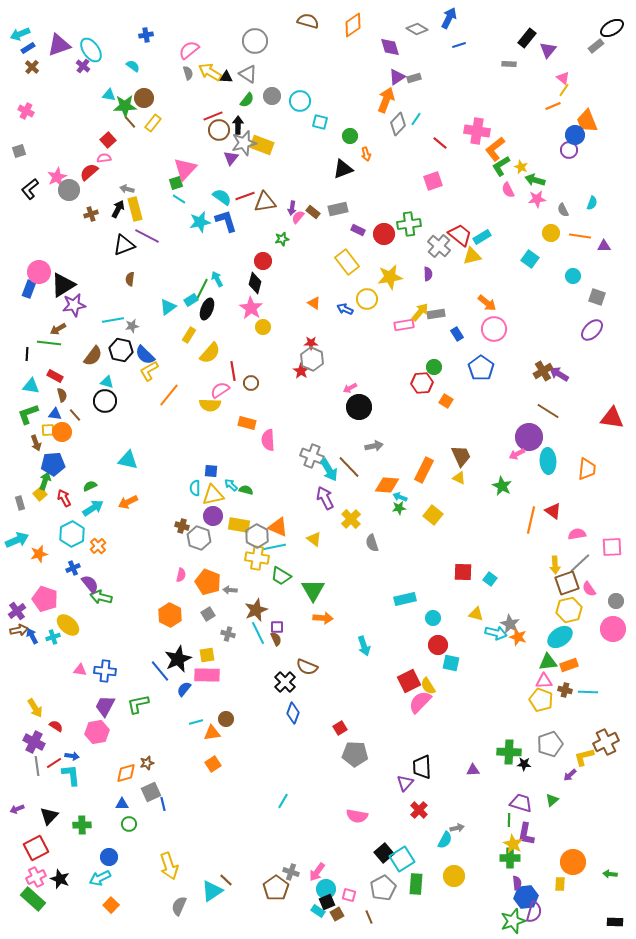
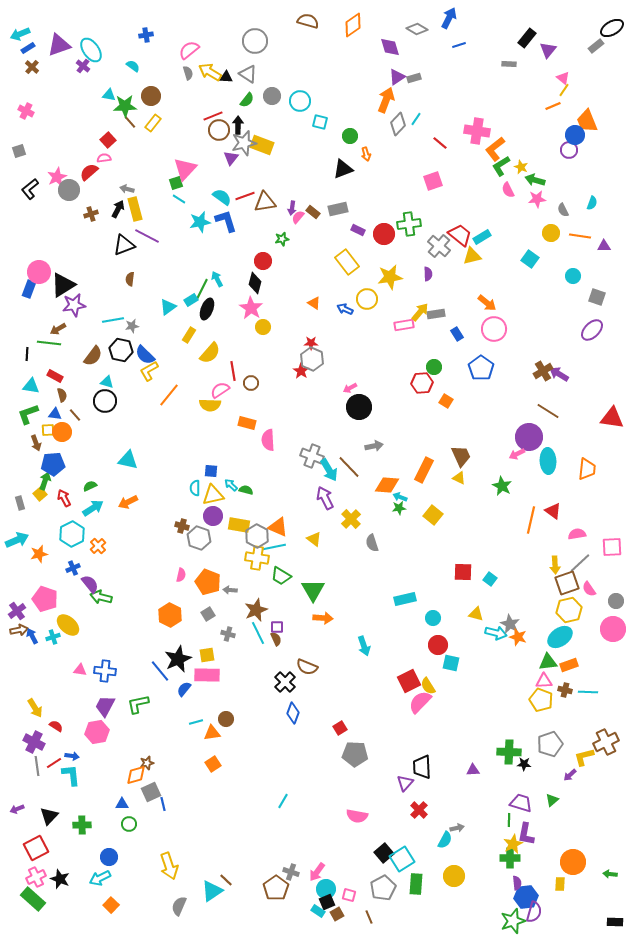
brown circle at (144, 98): moved 7 px right, 2 px up
orange diamond at (126, 773): moved 10 px right, 2 px down
yellow star at (513, 844): rotated 18 degrees clockwise
